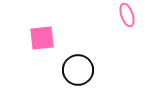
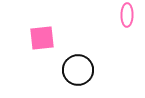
pink ellipse: rotated 20 degrees clockwise
